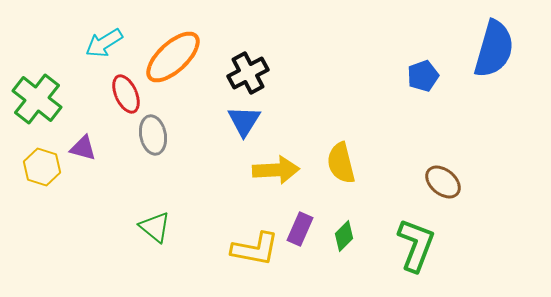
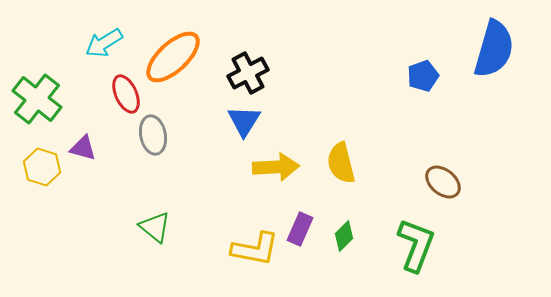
yellow arrow: moved 3 px up
